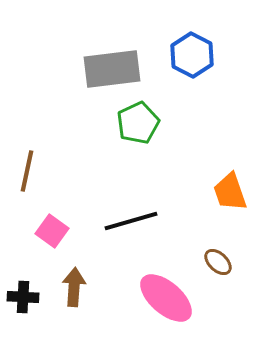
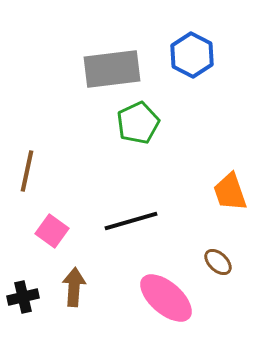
black cross: rotated 16 degrees counterclockwise
